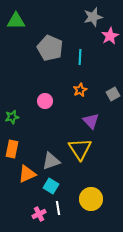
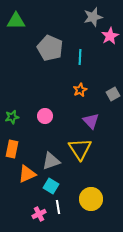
pink circle: moved 15 px down
white line: moved 1 px up
